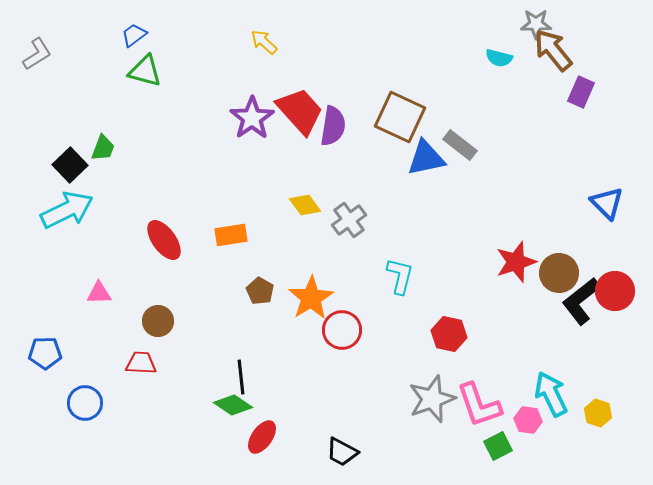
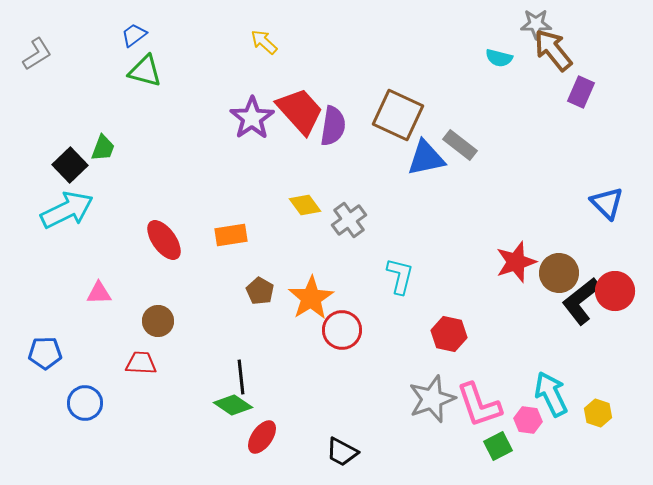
brown square at (400, 117): moved 2 px left, 2 px up
